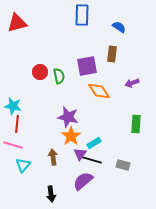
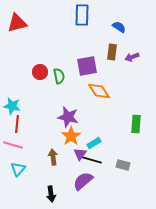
brown rectangle: moved 2 px up
purple arrow: moved 26 px up
cyan star: moved 1 px left
cyan triangle: moved 5 px left, 4 px down
